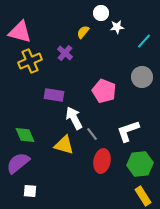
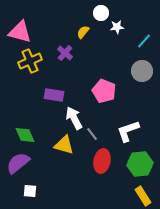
gray circle: moved 6 px up
